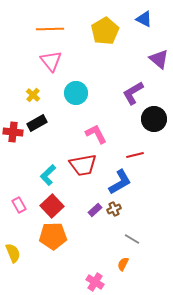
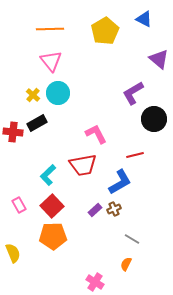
cyan circle: moved 18 px left
orange semicircle: moved 3 px right
